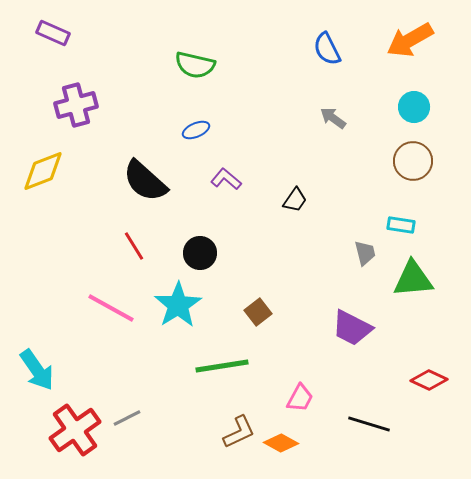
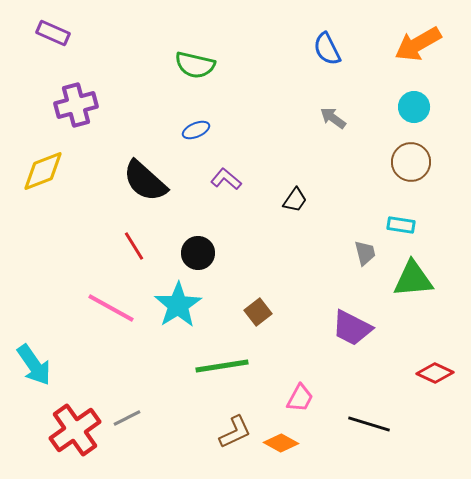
orange arrow: moved 8 px right, 4 px down
brown circle: moved 2 px left, 1 px down
black circle: moved 2 px left
cyan arrow: moved 3 px left, 5 px up
red diamond: moved 6 px right, 7 px up
brown L-shape: moved 4 px left
